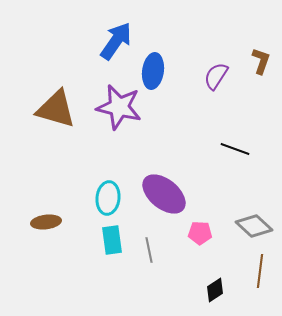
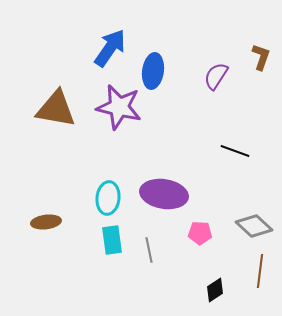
blue arrow: moved 6 px left, 7 px down
brown L-shape: moved 4 px up
brown triangle: rotated 6 degrees counterclockwise
black line: moved 2 px down
purple ellipse: rotated 30 degrees counterclockwise
